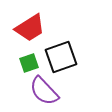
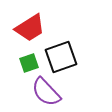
purple semicircle: moved 2 px right, 1 px down
